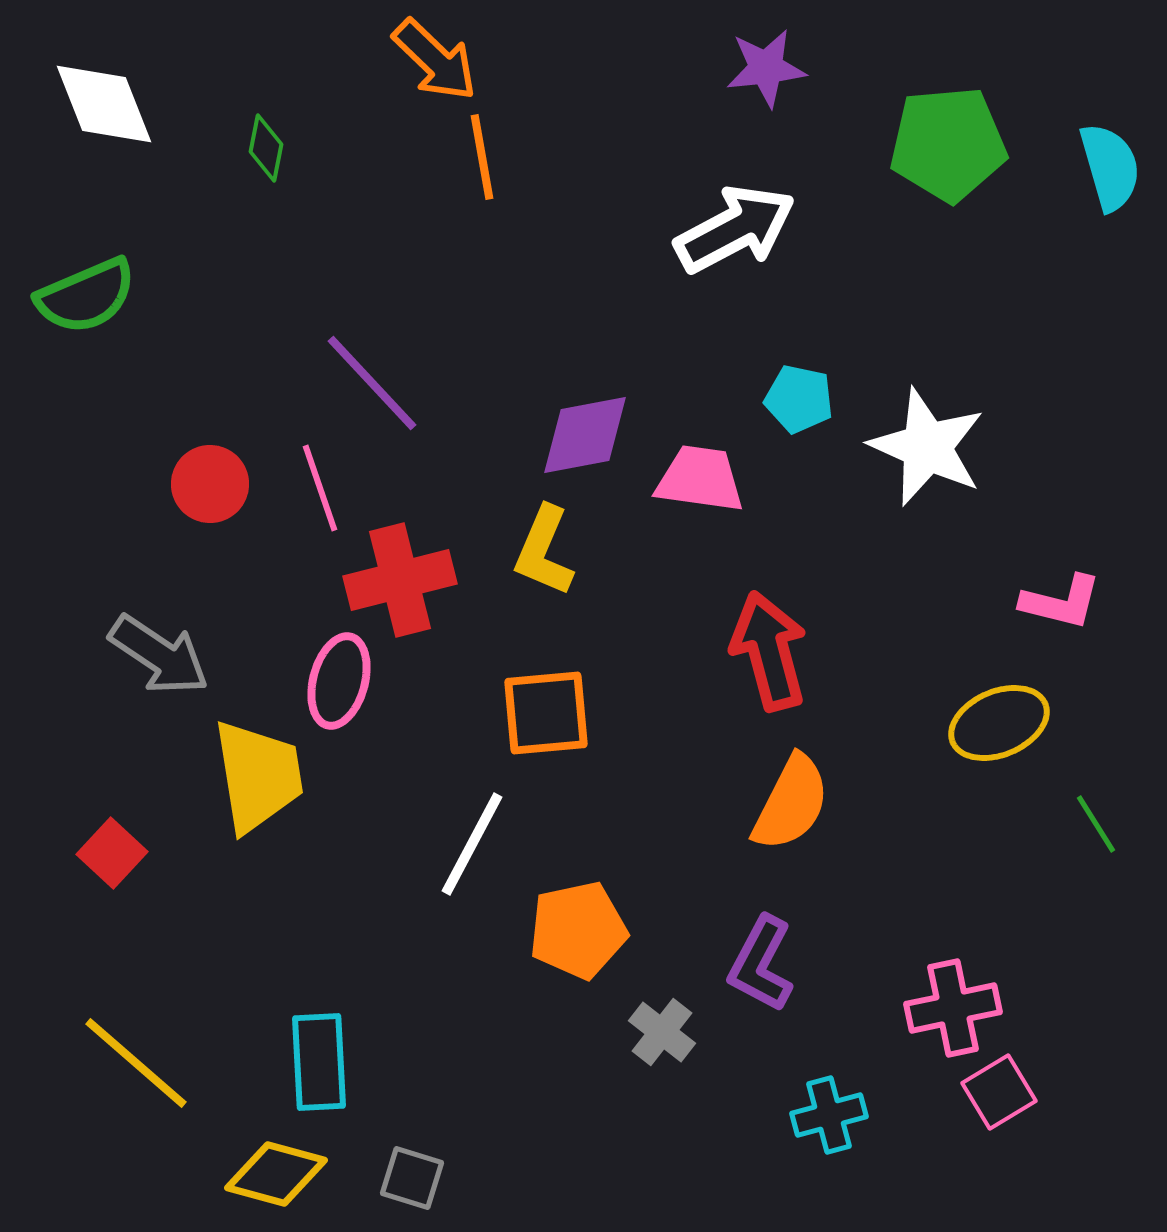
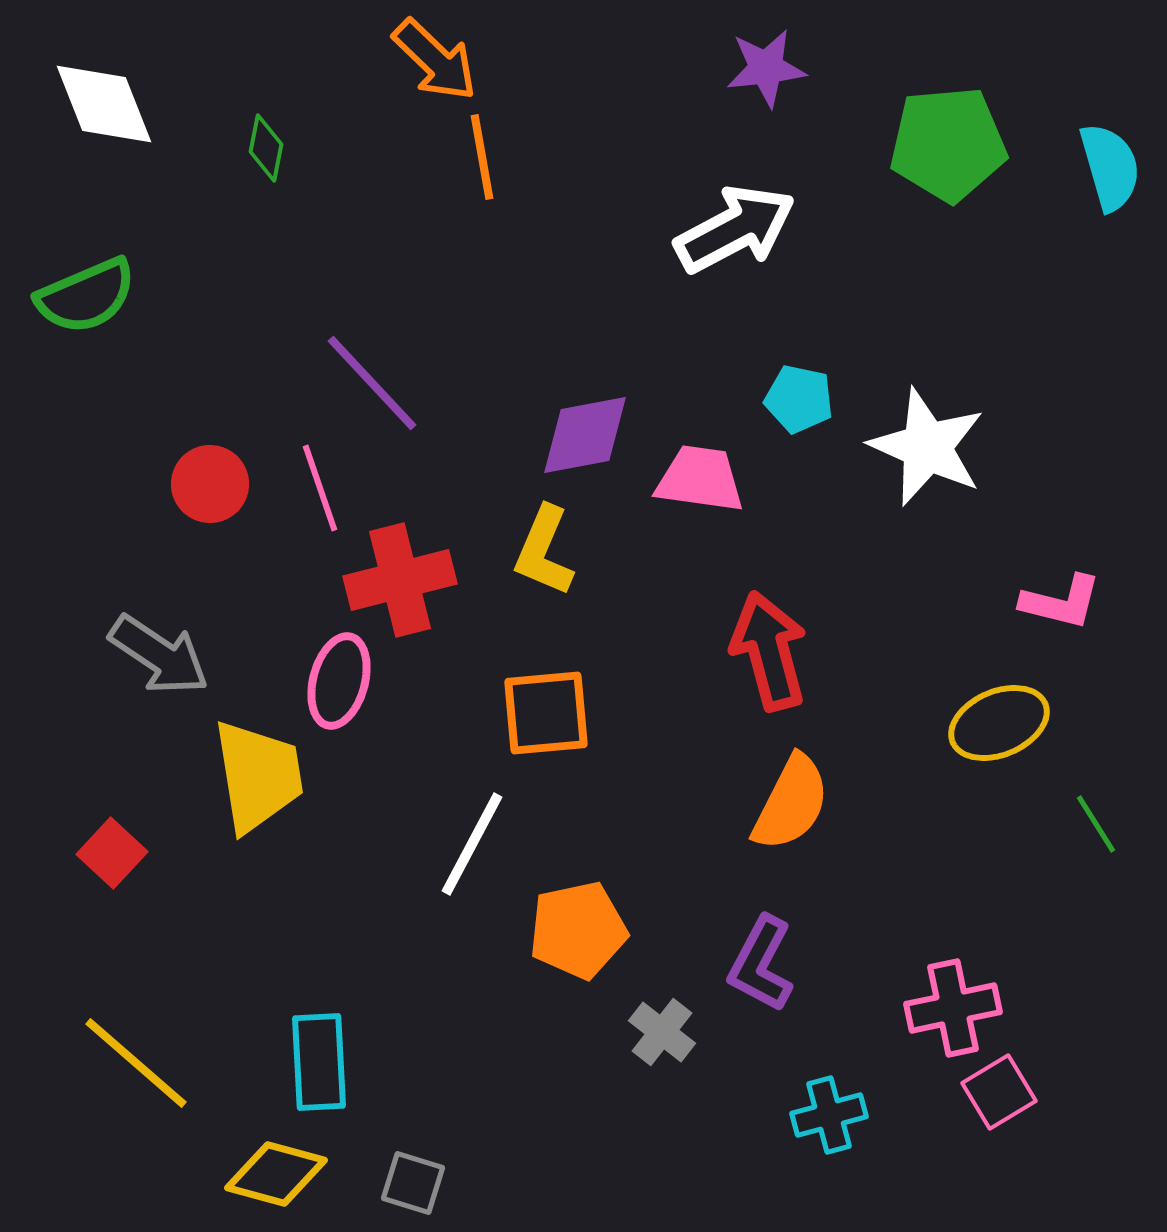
gray square: moved 1 px right, 5 px down
